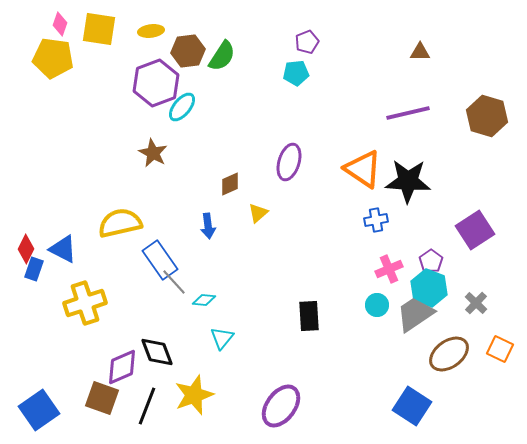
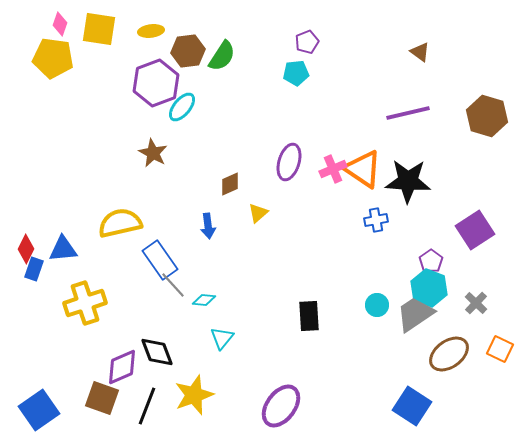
brown triangle at (420, 52): rotated 35 degrees clockwise
blue triangle at (63, 249): rotated 32 degrees counterclockwise
pink cross at (389, 269): moved 56 px left, 100 px up
gray line at (174, 282): moved 1 px left, 3 px down
